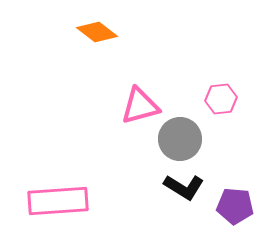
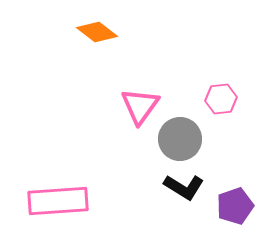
pink triangle: rotated 39 degrees counterclockwise
purple pentagon: rotated 24 degrees counterclockwise
